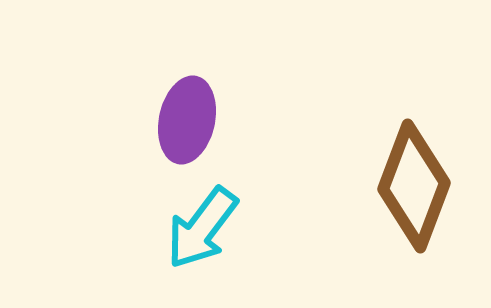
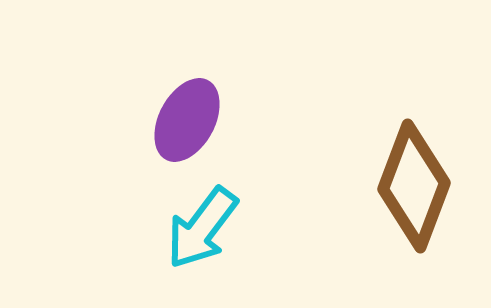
purple ellipse: rotated 16 degrees clockwise
